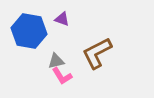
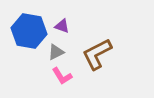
purple triangle: moved 7 px down
brown L-shape: moved 1 px down
gray triangle: moved 9 px up; rotated 12 degrees counterclockwise
